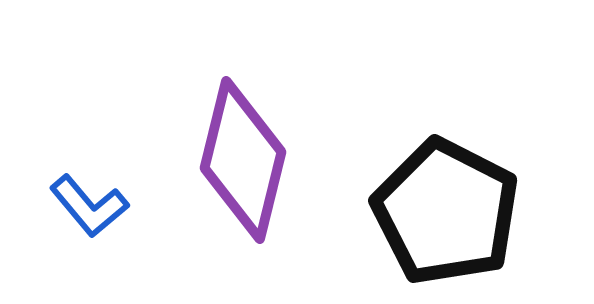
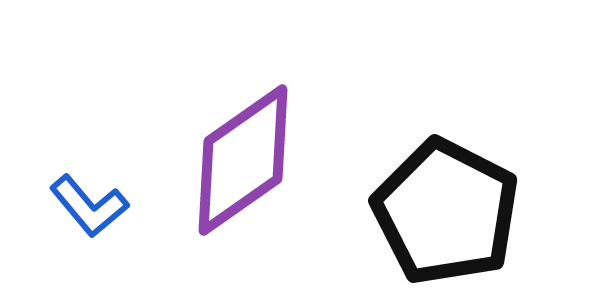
purple diamond: rotated 41 degrees clockwise
